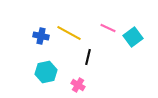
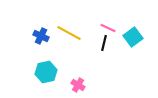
blue cross: rotated 14 degrees clockwise
black line: moved 16 px right, 14 px up
